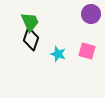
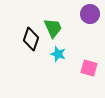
purple circle: moved 1 px left
green trapezoid: moved 23 px right, 6 px down
pink square: moved 2 px right, 17 px down
